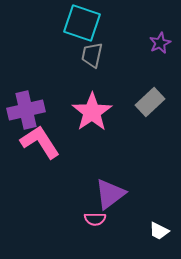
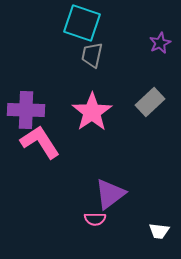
purple cross: rotated 15 degrees clockwise
white trapezoid: rotated 20 degrees counterclockwise
